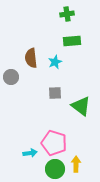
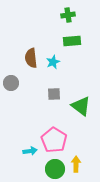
green cross: moved 1 px right, 1 px down
cyan star: moved 2 px left
gray circle: moved 6 px down
gray square: moved 1 px left, 1 px down
pink pentagon: moved 3 px up; rotated 15 degrees clockwise
cyan arrow: moved 2 px up
